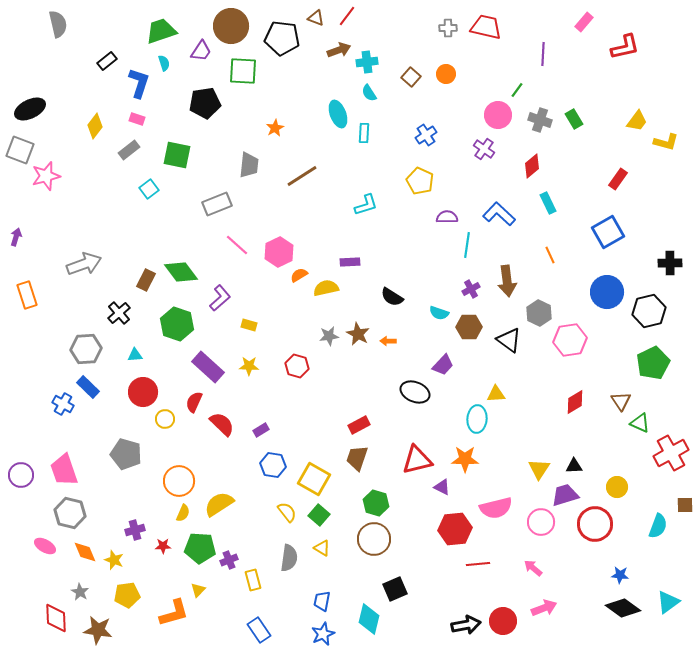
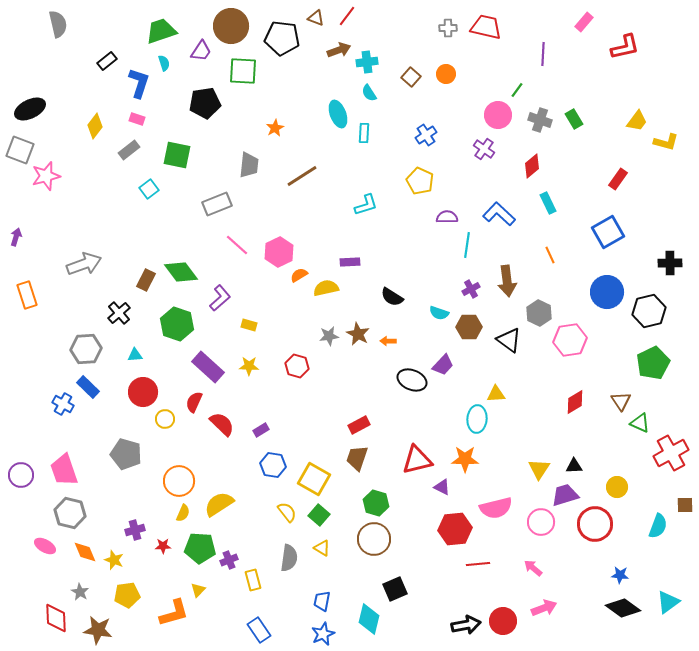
black ellipse at (415, 392): moved 3 px left, 12 px up
